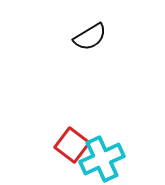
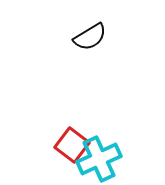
cyan cross: moved 3 px left
